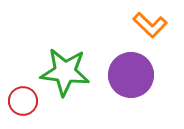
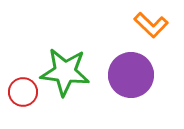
orange L-shape: moved 1 px right
red circle: moved 9 px up
